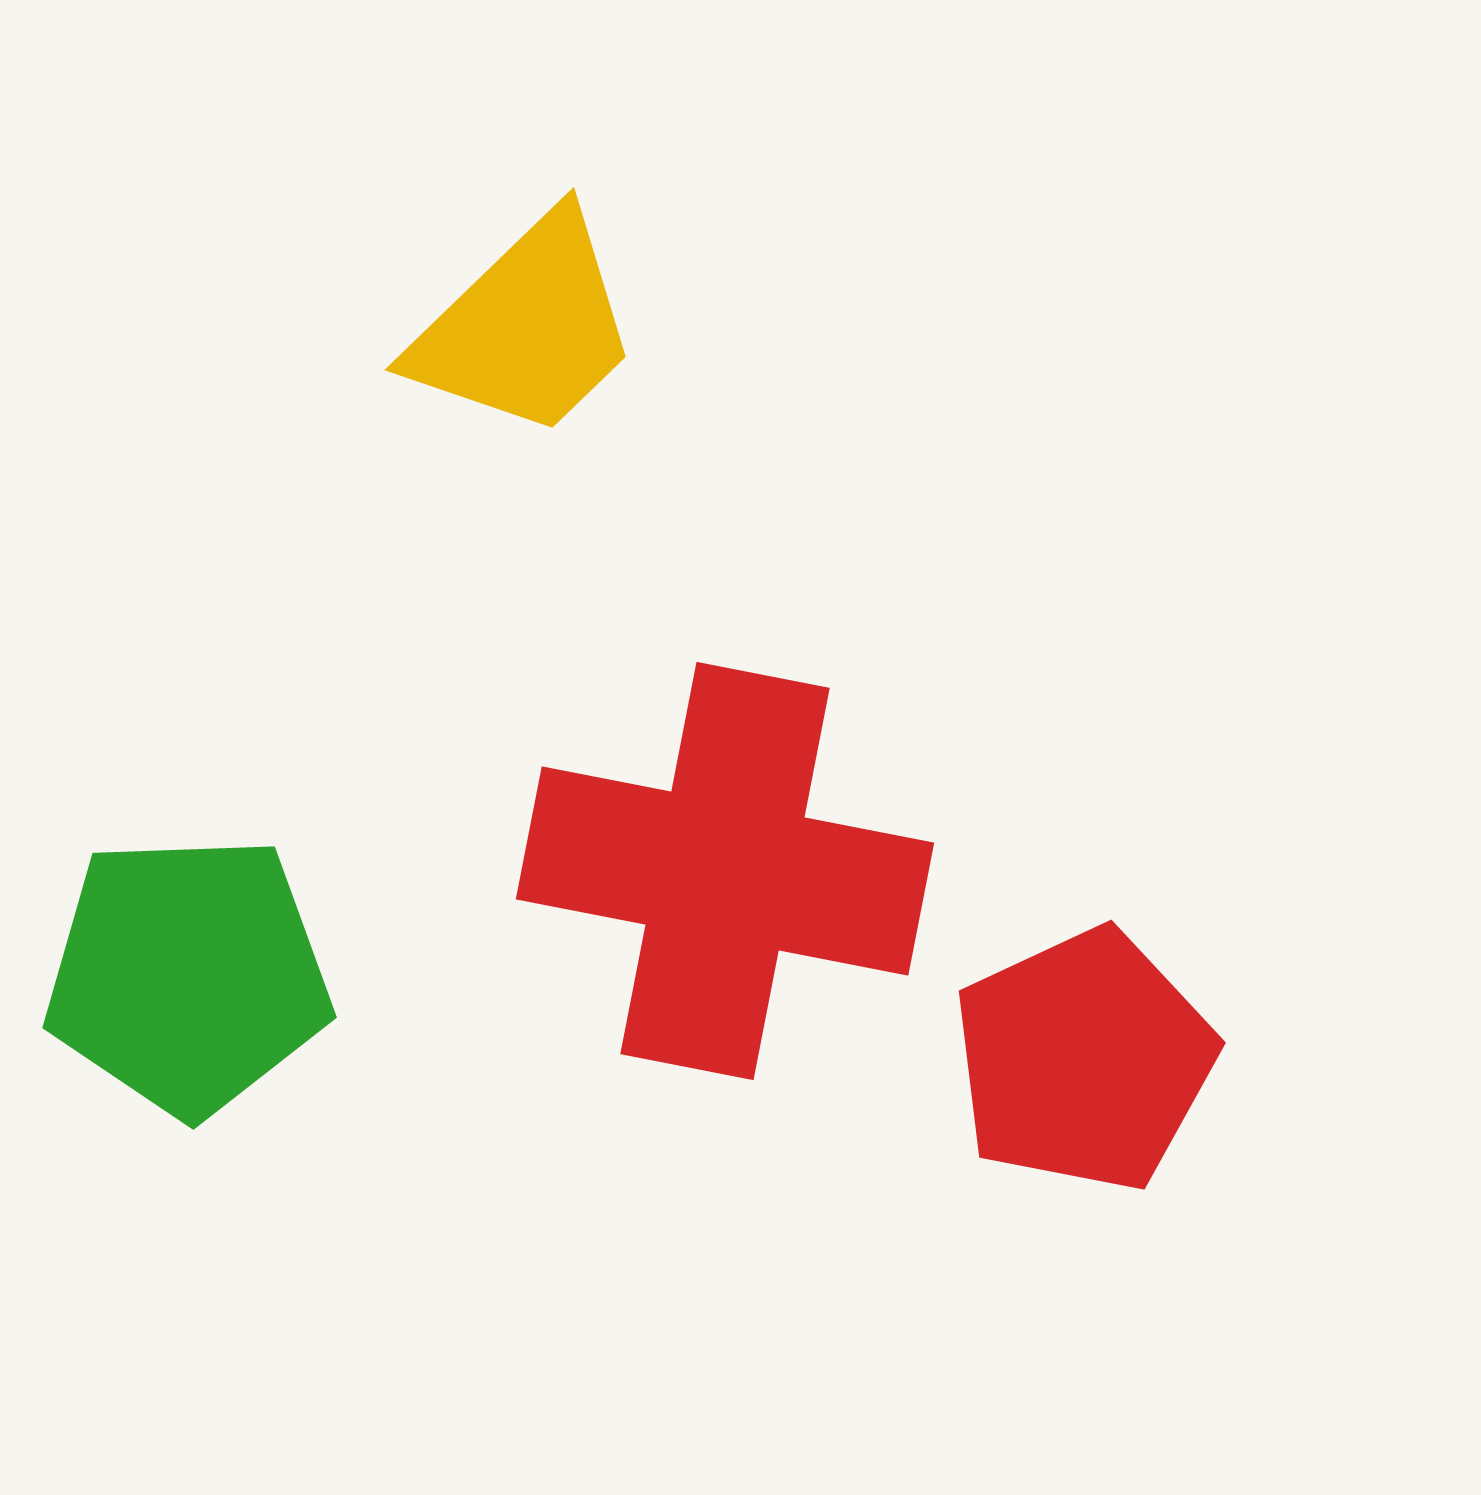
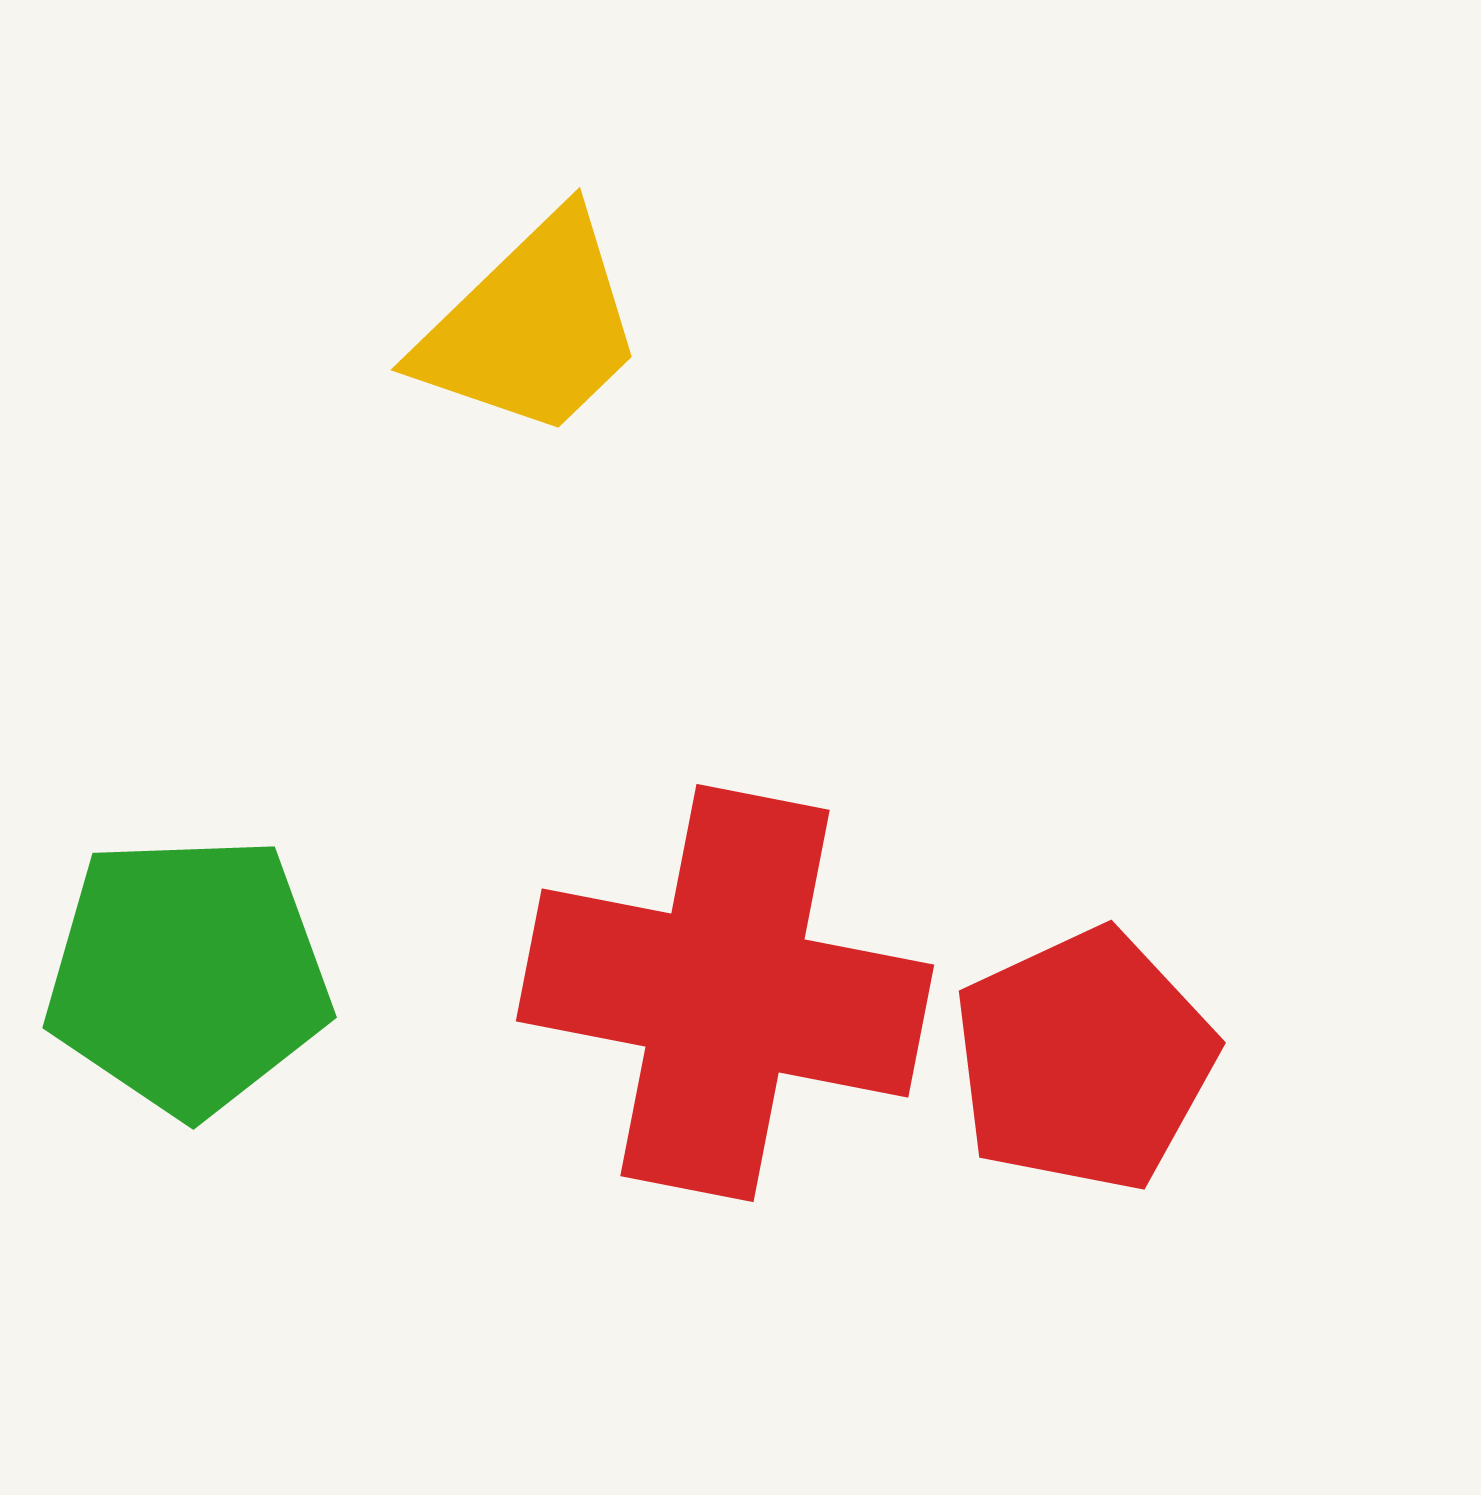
yellow trapezoid: moved 6 px right
red cross: moved 122 px down
